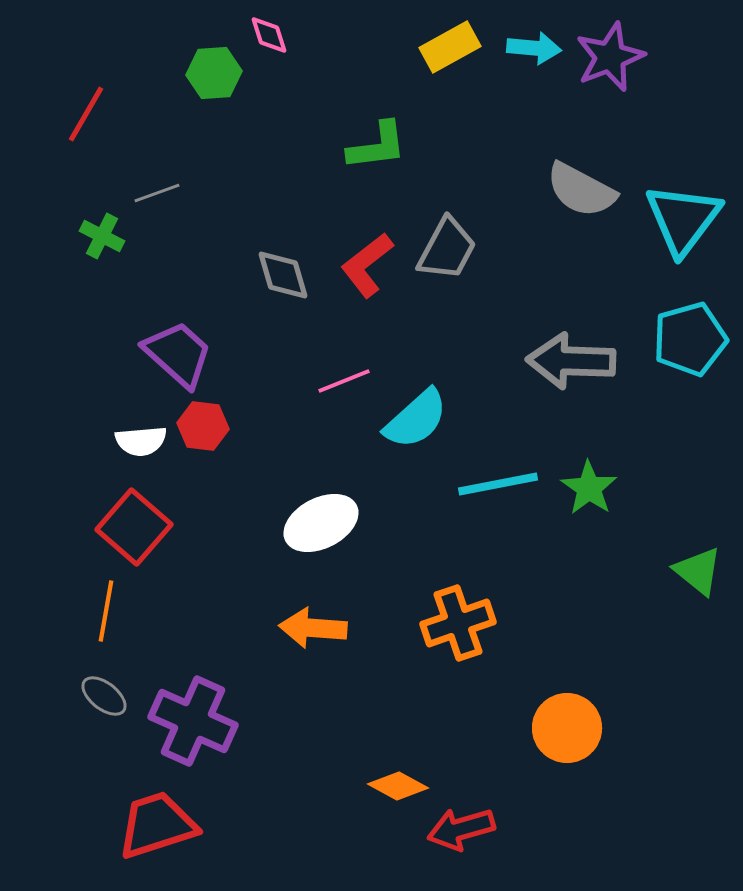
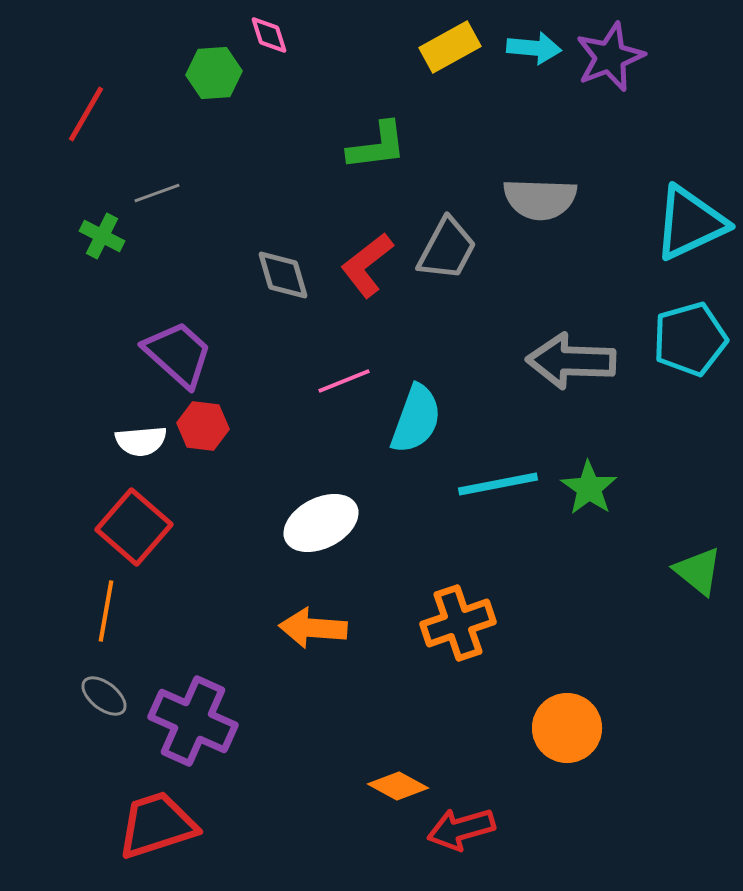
gray semicircle: moved 41 px left, 9 px down; rotated 26 degrees counterclockwise
cyan triangle: moved 7 px right, 4 px down; rotated 28 degrees clockwise
cyan semicircle: rotated 28 degrees counterclockwise
